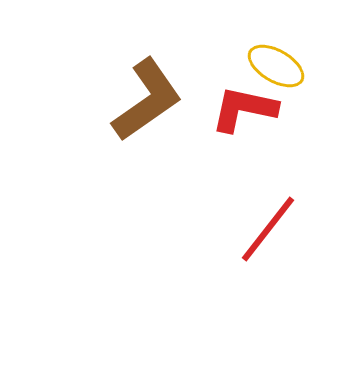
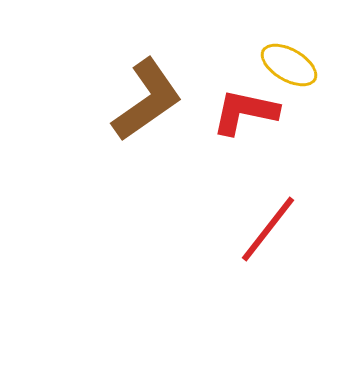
yellow ellipse: moved 13 px right, 1 px up
red L-shape: moved 1 px right, 3 px down
